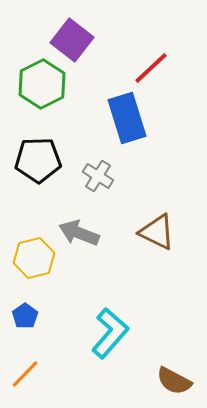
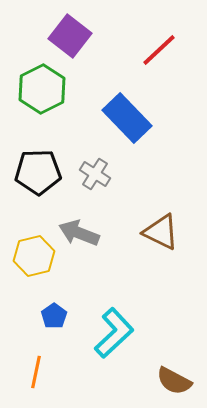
purple square: moved 2 px left, 4 px up
red line: moved 8 px right, 18 px up
green hexagon: moved 5 px down
blue rectangle: rotated 27 degrees counterclockwise
black pentagon: moved 12 px down
gray cross: moved 3 px left, 2 px up
brown triangle: moved 4 px right
yellow hexagon: moved 2 px up
blue pentagon: moved 29 px right
cyan L-shape: moved 4 px right; rotated 6 degrees clockwise
orange line: moved 11 px right, 2 px up; rotated 32 degrees counterclockwise
